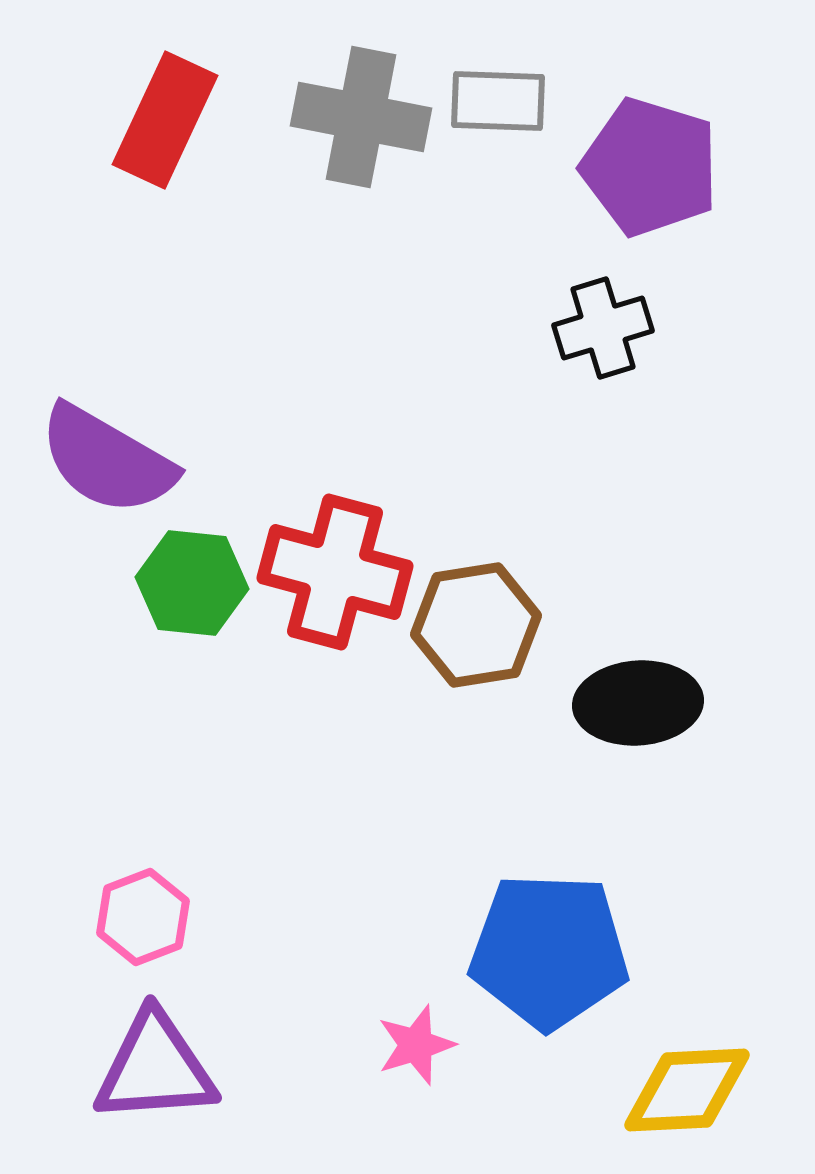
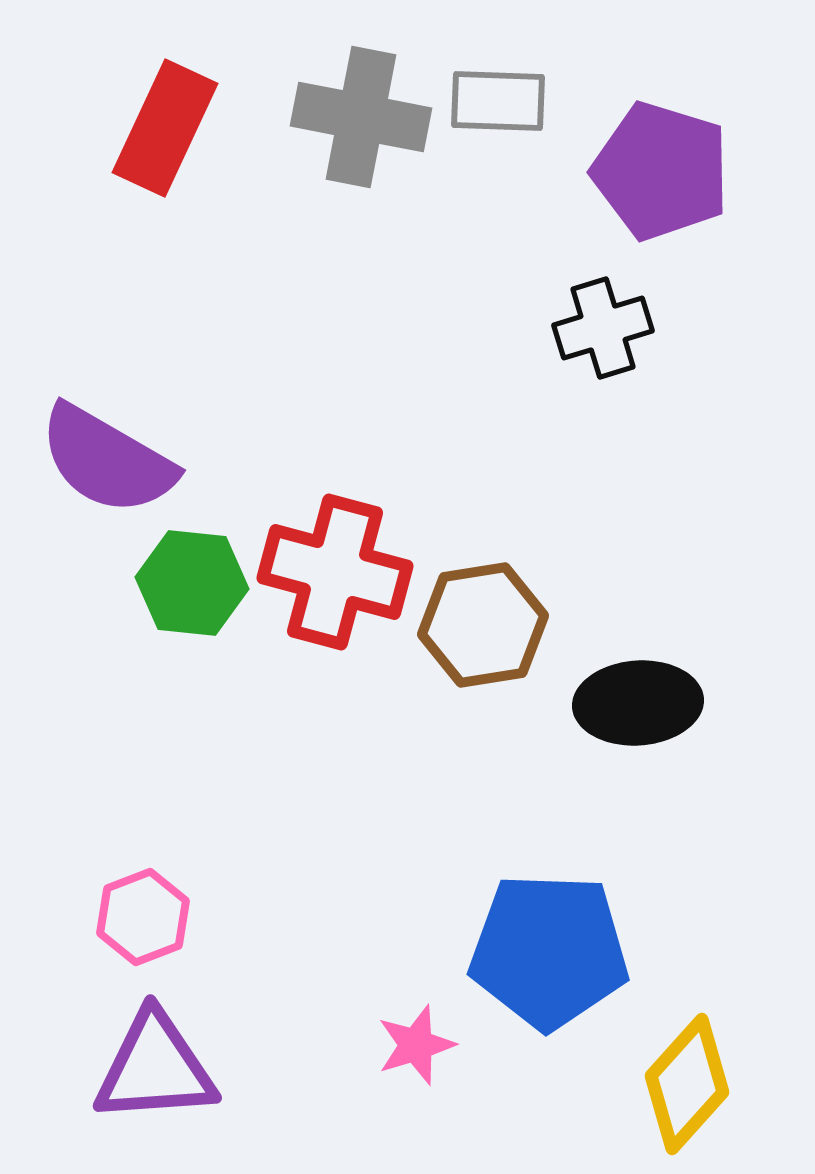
red rectangle: moved 8 px down
purple pentagon: moved 11 px right, 4 px down
brown hexagon: moved 7 px right
yellow diamond: moved 6 px up; rotated 45 degrees counterclockwise
